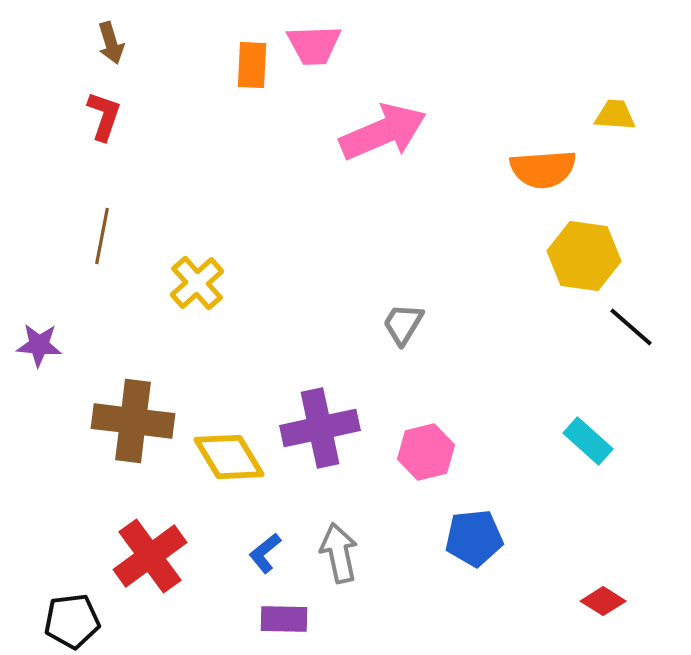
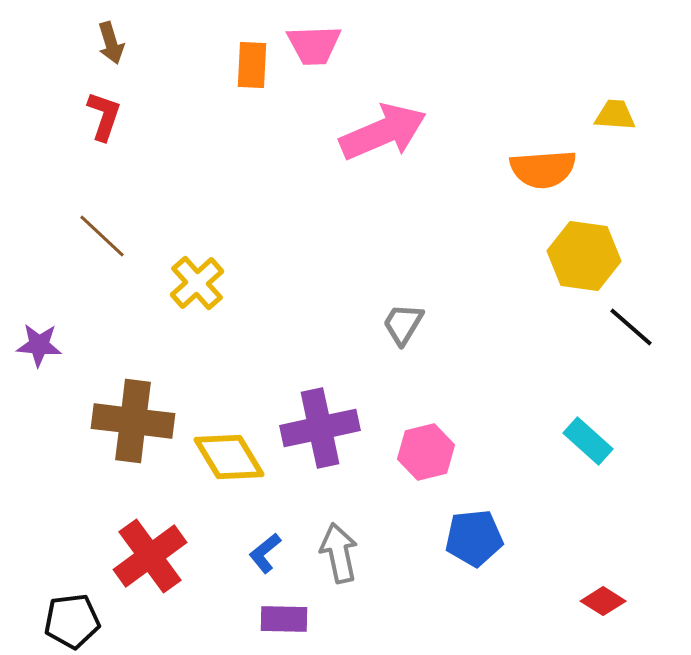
brown line: rotated 58 degrees counterclockwise
